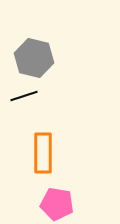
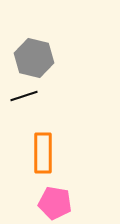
pink pentagon: moved 2 px left, 1 px up
